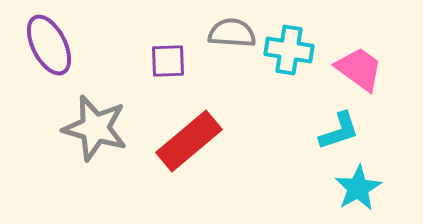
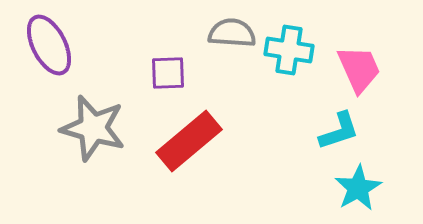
purple square: moved 12 px down
pink trapezoid: rotated 30 degrees clockwise
gray star: moved 2 px left
